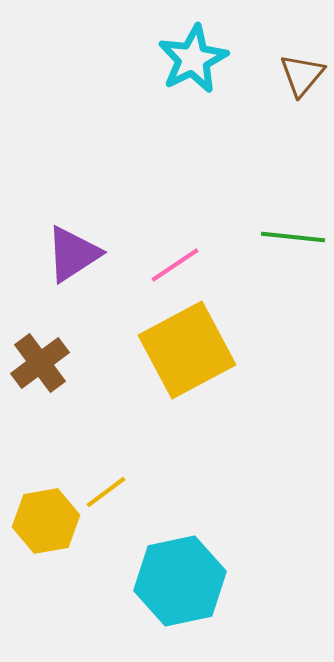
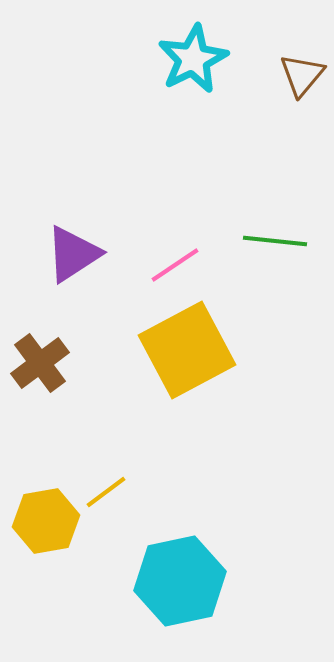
green line: moved 18 px left, 4 px down
